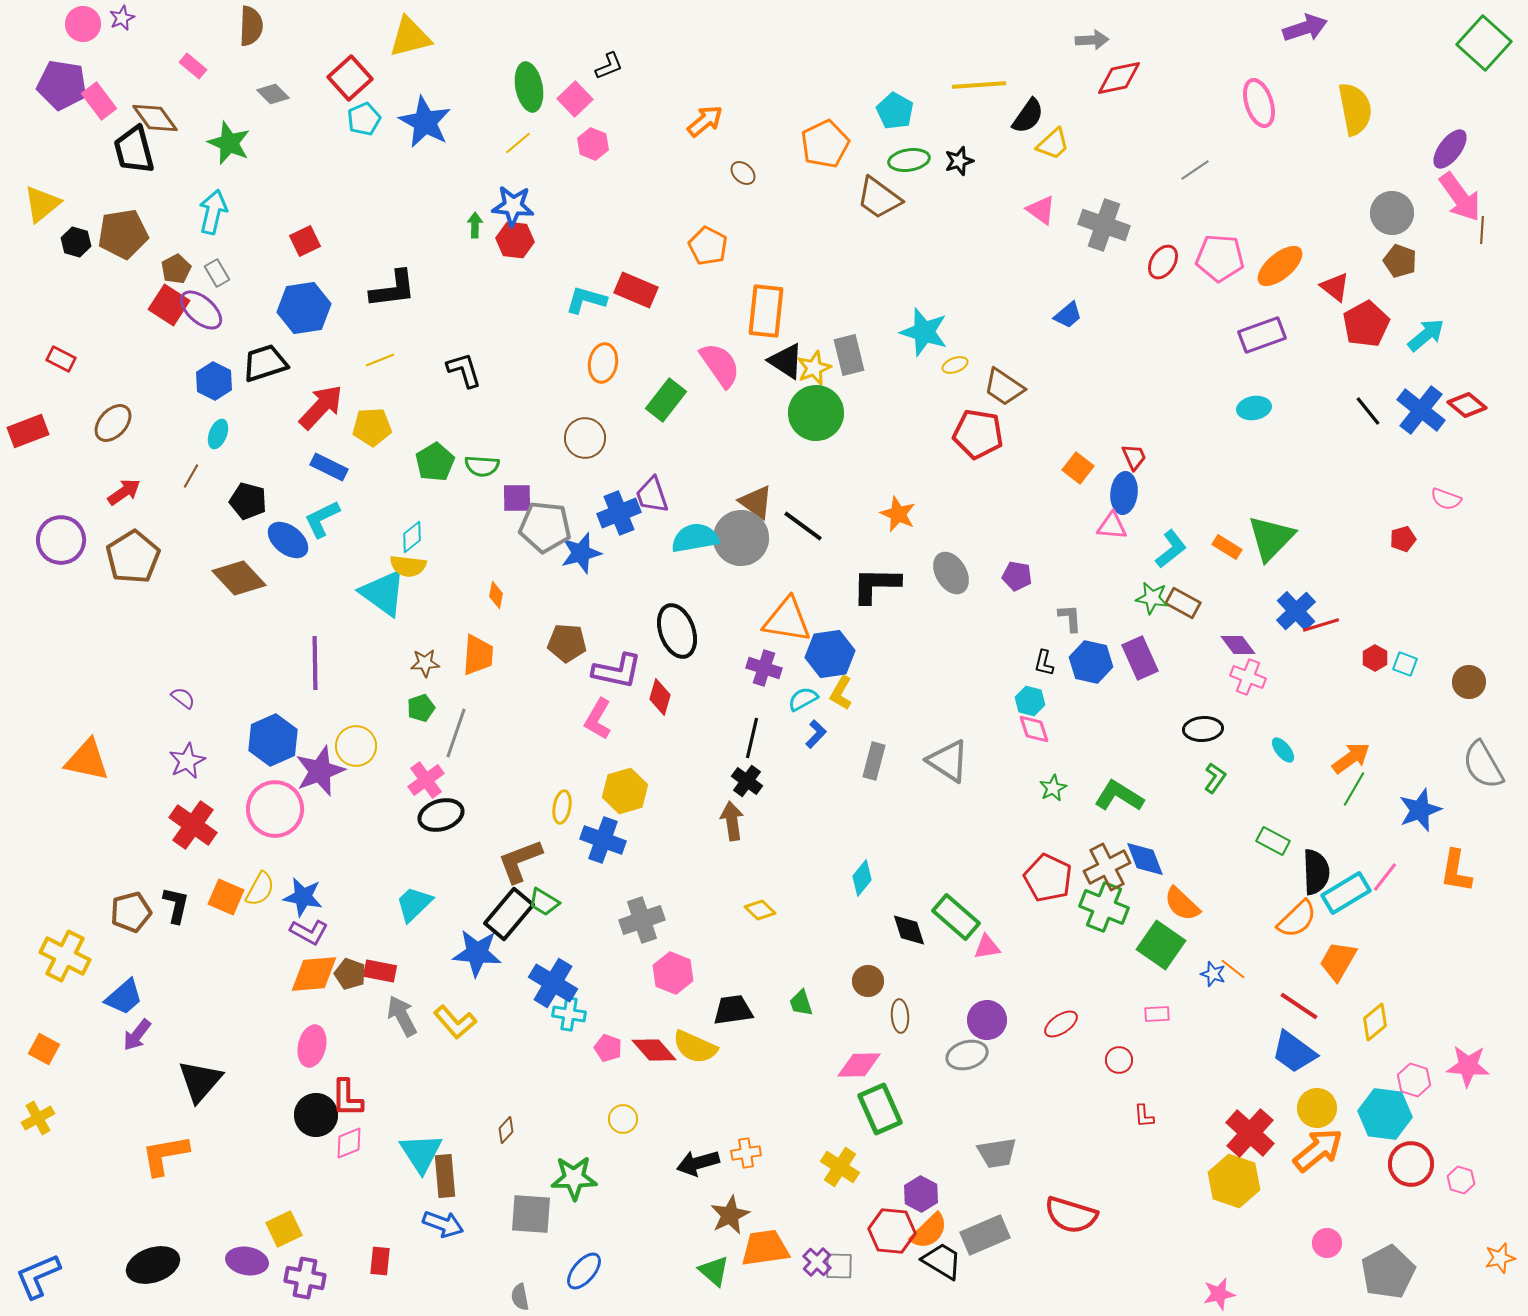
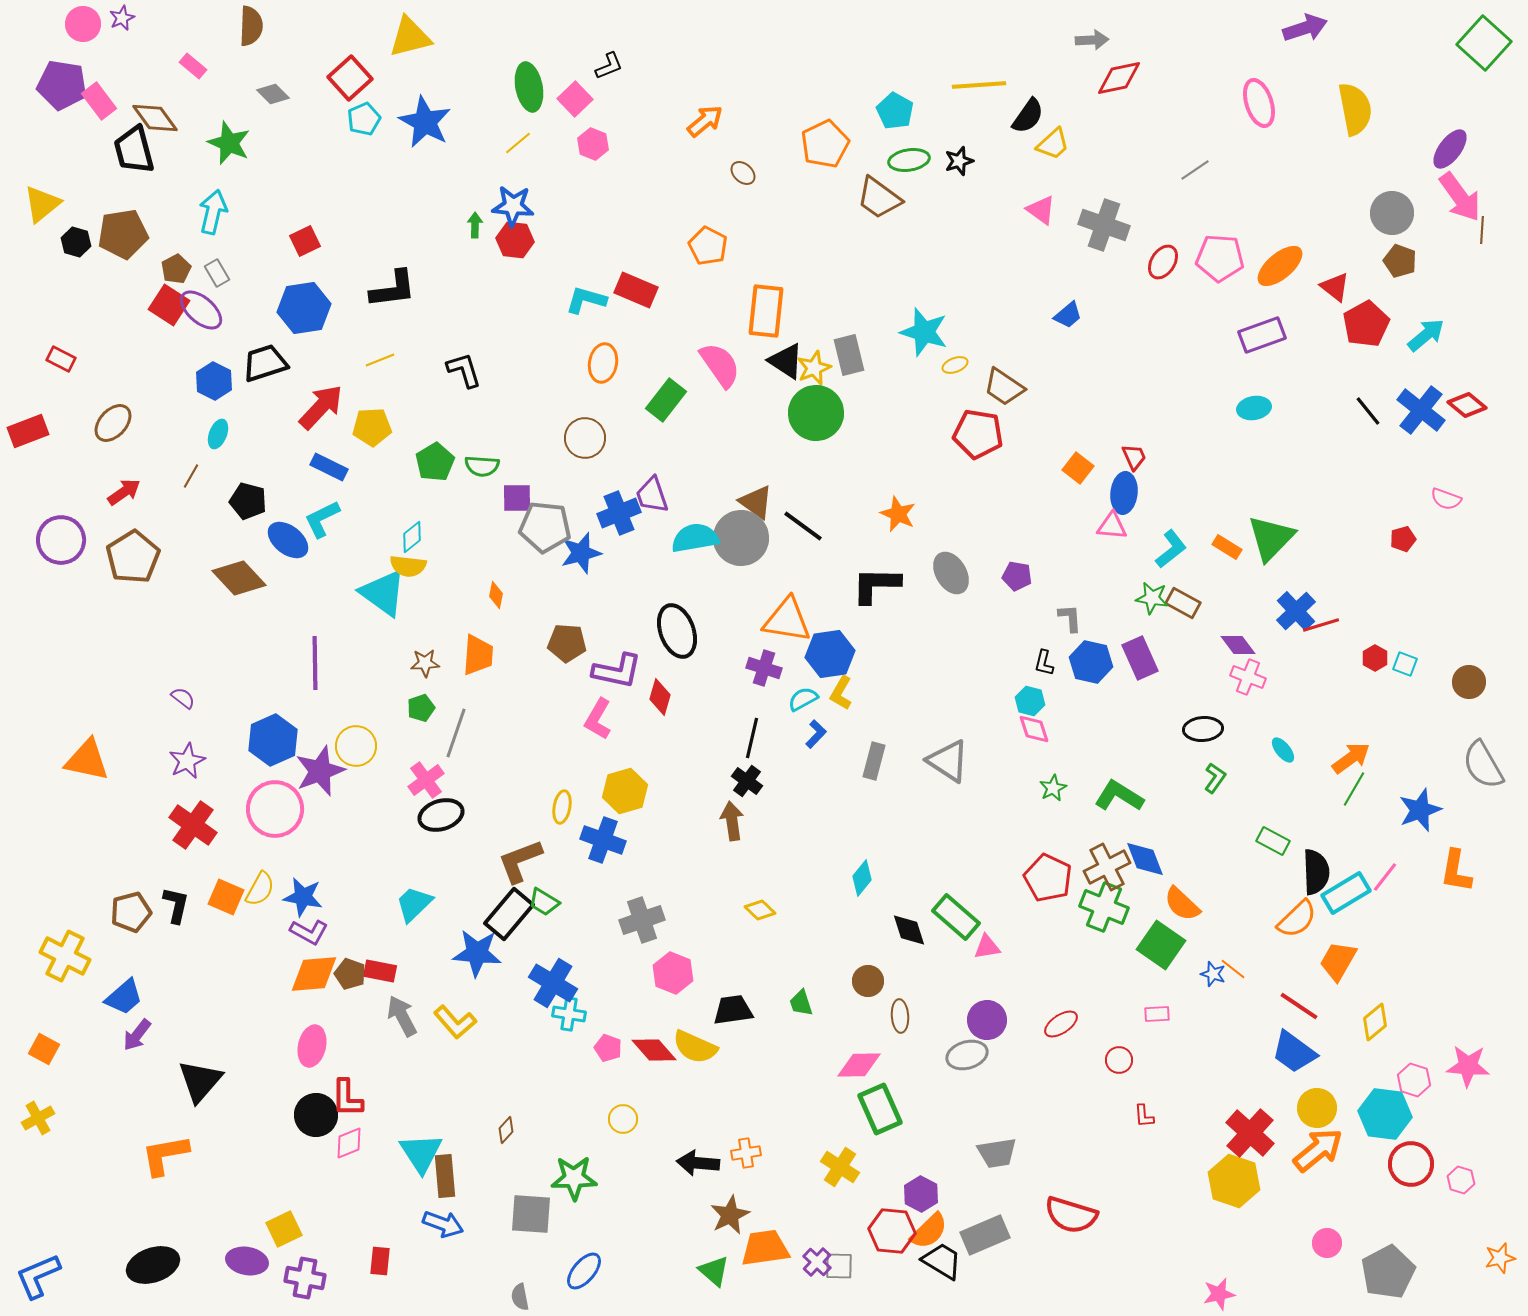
black arrow at (698, 1163): rotated 21 degrees clockwise
